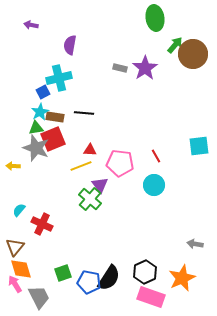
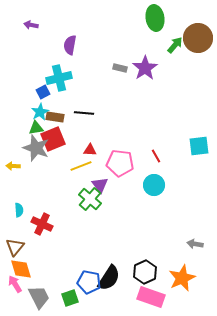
brown circle: moved 5 px right, 16 px up
cyan semicircle: rotated 136 degrees clockwise
green square: moved 7 px right, 25 px down
